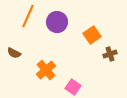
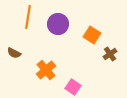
orange line: moved 1 px down; rotated 15 degrees counterclockwise
purple circle: moved 1 px right, 2 px down
orange square: rotated 24 degrees counterclockwise
brown cross: rotated 16 degrees counterclockwise
